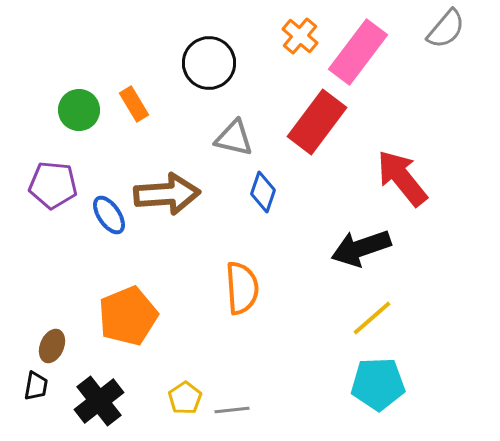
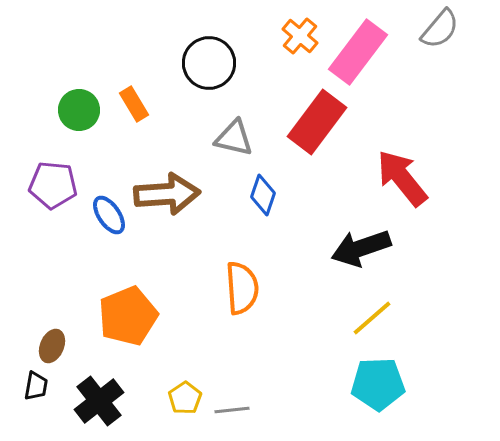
gray semicircle: moved 6 px left
blue diamond: moved 3 px down
